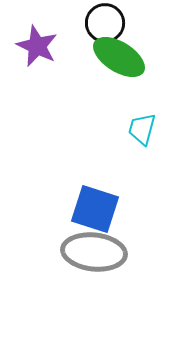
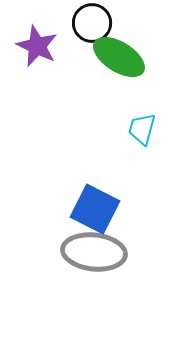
black circle: moved 13 px left
blue square: rotated 9 degrees clockwise
